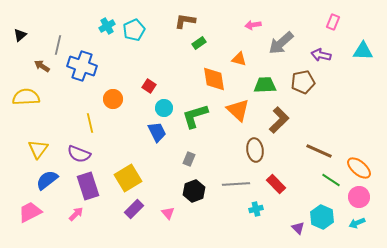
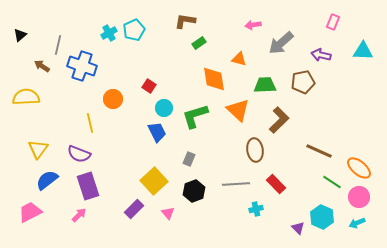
cyan cross at (107, 26): moved 2 px right, 7 px down
yellow square at (128, 178): moved 26 px right, 3 px down; rotated 12 degrees counterclockwise
green line at (331, 180): moved 1 px right, 2 px down
pink arrow at (76, 214): moved 3 px right, 1 px down
